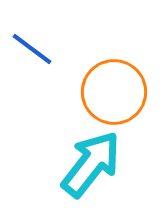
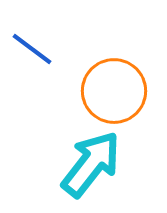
orange circle: moved 1 px up
